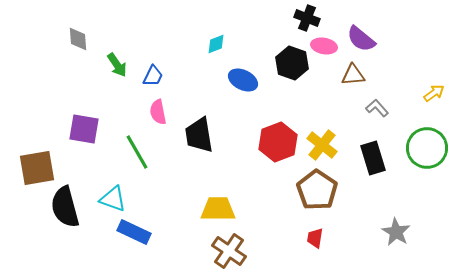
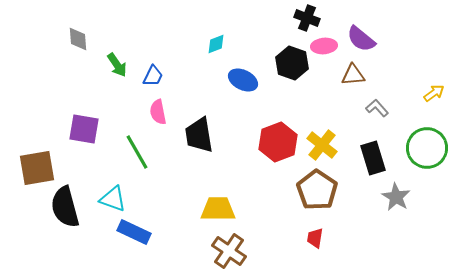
pink ellipse: rotated 15 degrees counterclockwise
gray star: moved 35 px up
